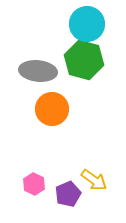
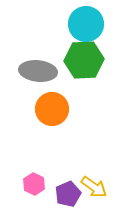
cyan circle: moved 1 px left
green hexagon: rotated 18 degrees counterclockwise
yellow arrow: moved 7 px down
